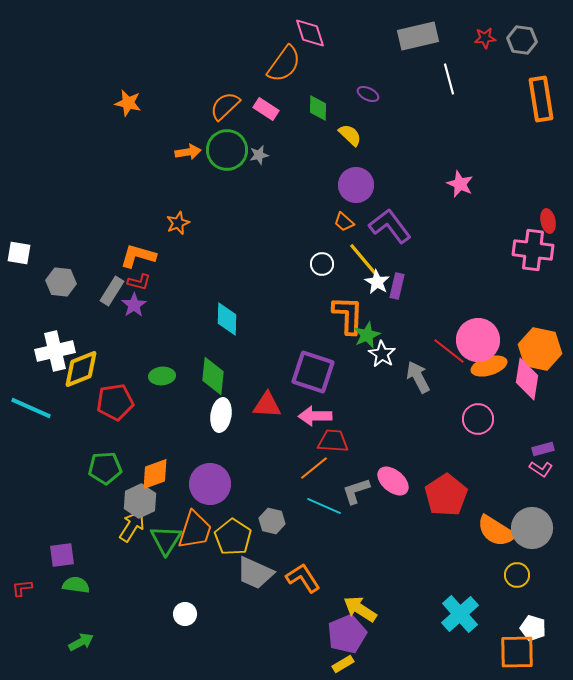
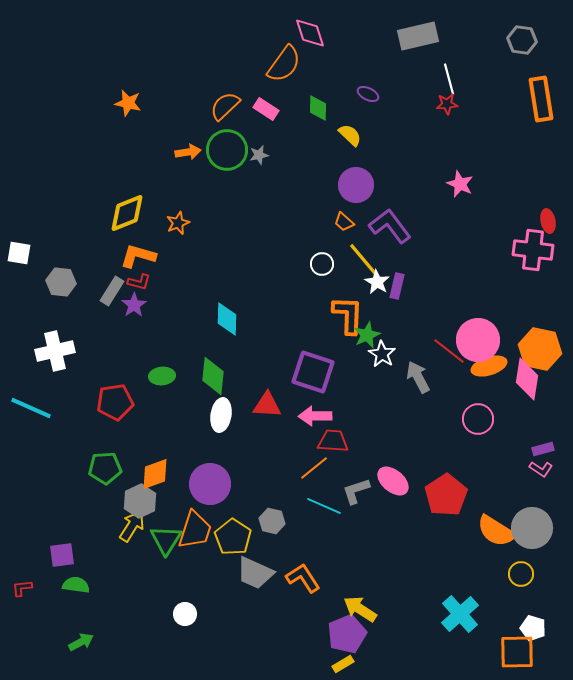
red star at (485, 38): moved 38 px left, 66 px down
yellow diamond at (81, 369): moved 46 px right, 156 px up
yellow circle at (517, 575): moved 4 px right, 1 px up
